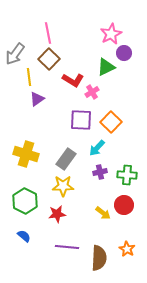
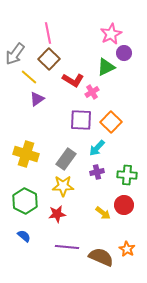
yellow line: rotated 42 degrees counterclockwise
purple cross: moved 3 px left
brown semicircle: moved 2 px right, 1 px up; rotated 70 degrees counterclockwise
